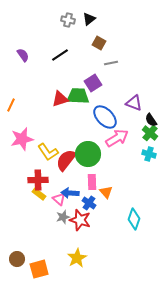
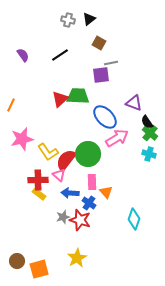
purple square: moved 8 px right, 8 px up; rotated 24 degrees clockwise
red triangle: rotated 24 degrees counterclockwise
black semicircle: moved 4 px left, 2 px down
pink triangle: moved 24 px up
brown circle: moved 2 px down
